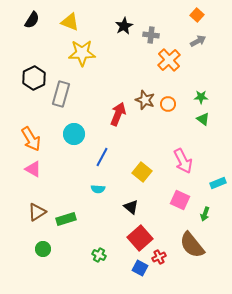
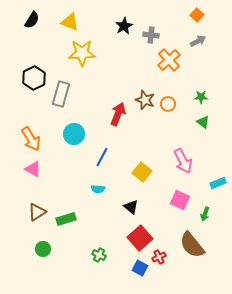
green triangle: moved 3 px down
